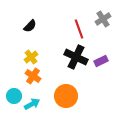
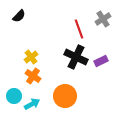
black semicircle: moved 11 px left, 10 px up
orange circle: moved 1 px left
